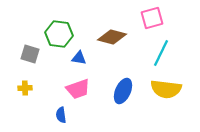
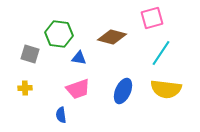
cyan line: rotated 8 degrees clockwise
